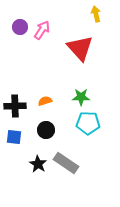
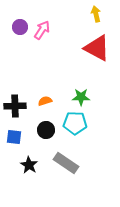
red triangle: moved 17 px right; rotated 20 degrees counterclockwise
cyan pentagon: moved 13 px left
black star: moved 9 px left, 1 px down
